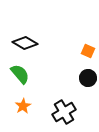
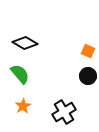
black circle: moved 2 px up
